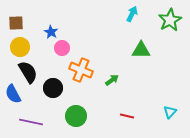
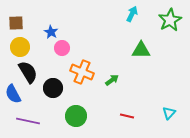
orange cross: moved 1 px right, 2 px down
cyan triangle: moved 1 px left, 1 px down
purple line: moved 3 px left, 1 px up
